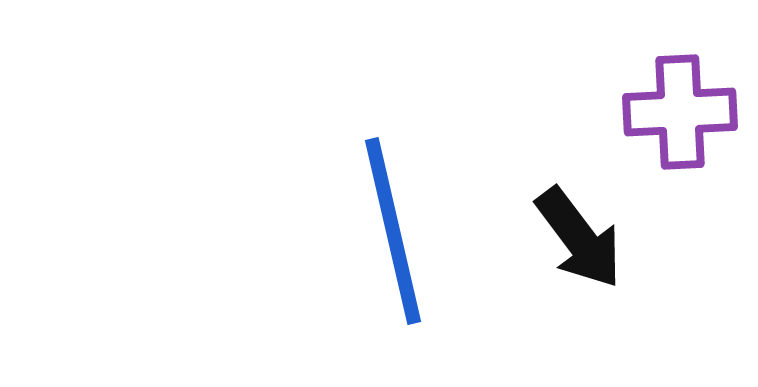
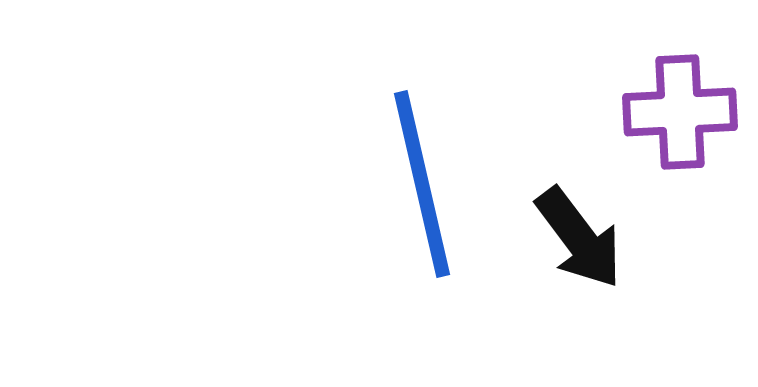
blue line: moved 29 px right, 47 px up
